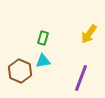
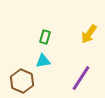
green rectangle: moved 2 px right, 1 px up
brown hexagon: moved 2 px right, 10 px down
purple line: rotated 12 degrees clockwise
